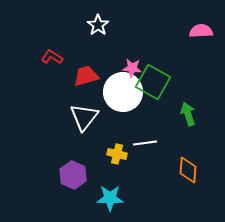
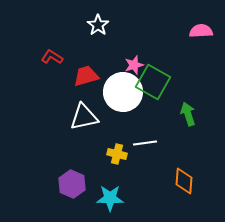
pink star: moved 2 px right, 3 px up; rotated 24 degrees counterclockwise
white triangle: rotated 40 degrees clockwise
orange diamond: moved 4 px left, 11 px down
purple hexagon: moved 1 px left, 9 px down
